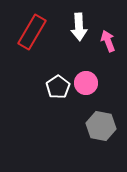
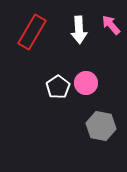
white arrow: moved 3 px down
pink arrow: moved 3 px right, 16 px up; rotated 20 degrees counterclockwise
